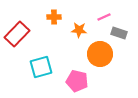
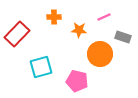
gray rectangle: moved 4 px right, 4 px down
